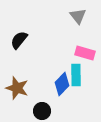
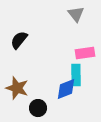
gray triangle: moved 2 px left, 2 px up
pink rectangle: rotated 24 degrees counterclockwise
blue diamond: moved 4 px right, 5 px down; rotated 25 degrees clockwise
black circle: moved 4 px left, 3 px up
